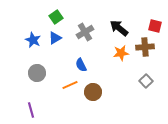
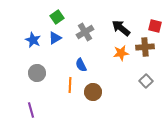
green square: moved 1 px right
black arrow: moved 2 px right
orange line: rotated 63 degrees counterclockwise
